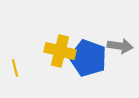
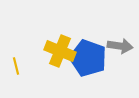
yellow cross: rotated 8 degrees clockwise
yellow line: moved 1 px right, 2 px up
